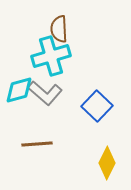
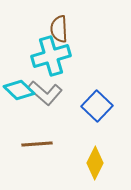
cyan diamond: rotated 60 degrees clockwise
yellow diamond: moved 12 px left
